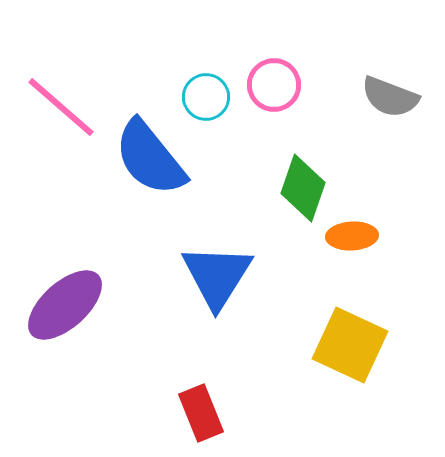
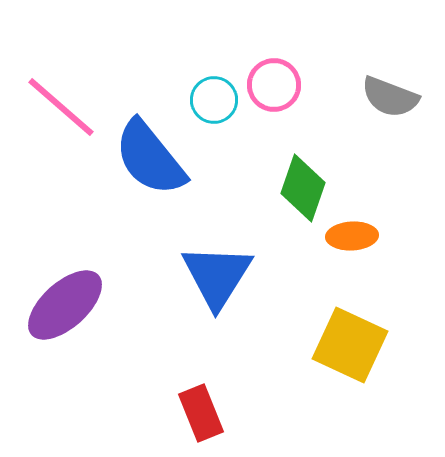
cyan circle: moved 8 px right, 3 px down
